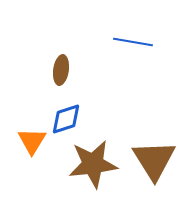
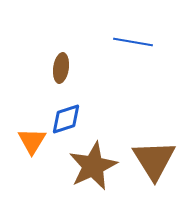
brown ellipse: moved 2 px up
brown star: moved 2 px down; rotated 18 degrees counterclockwise
